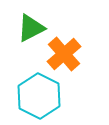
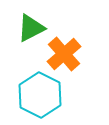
cyan hexagon: moved 1 px right, 1 px up
